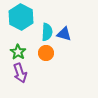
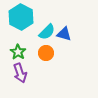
cyan semicircle: rotated 42 degrees clockwise
